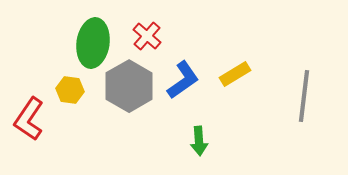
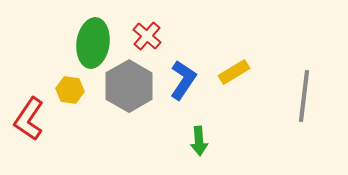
yellow rectangle: moved 1 px left, 2 px up
blue L-shape: rotated 21 degrees counterclockwise
